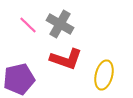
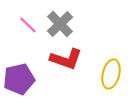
gray cross: rotated 16 degrees clockwise
yellow ellipse: moved 7 px right, 1 px up
